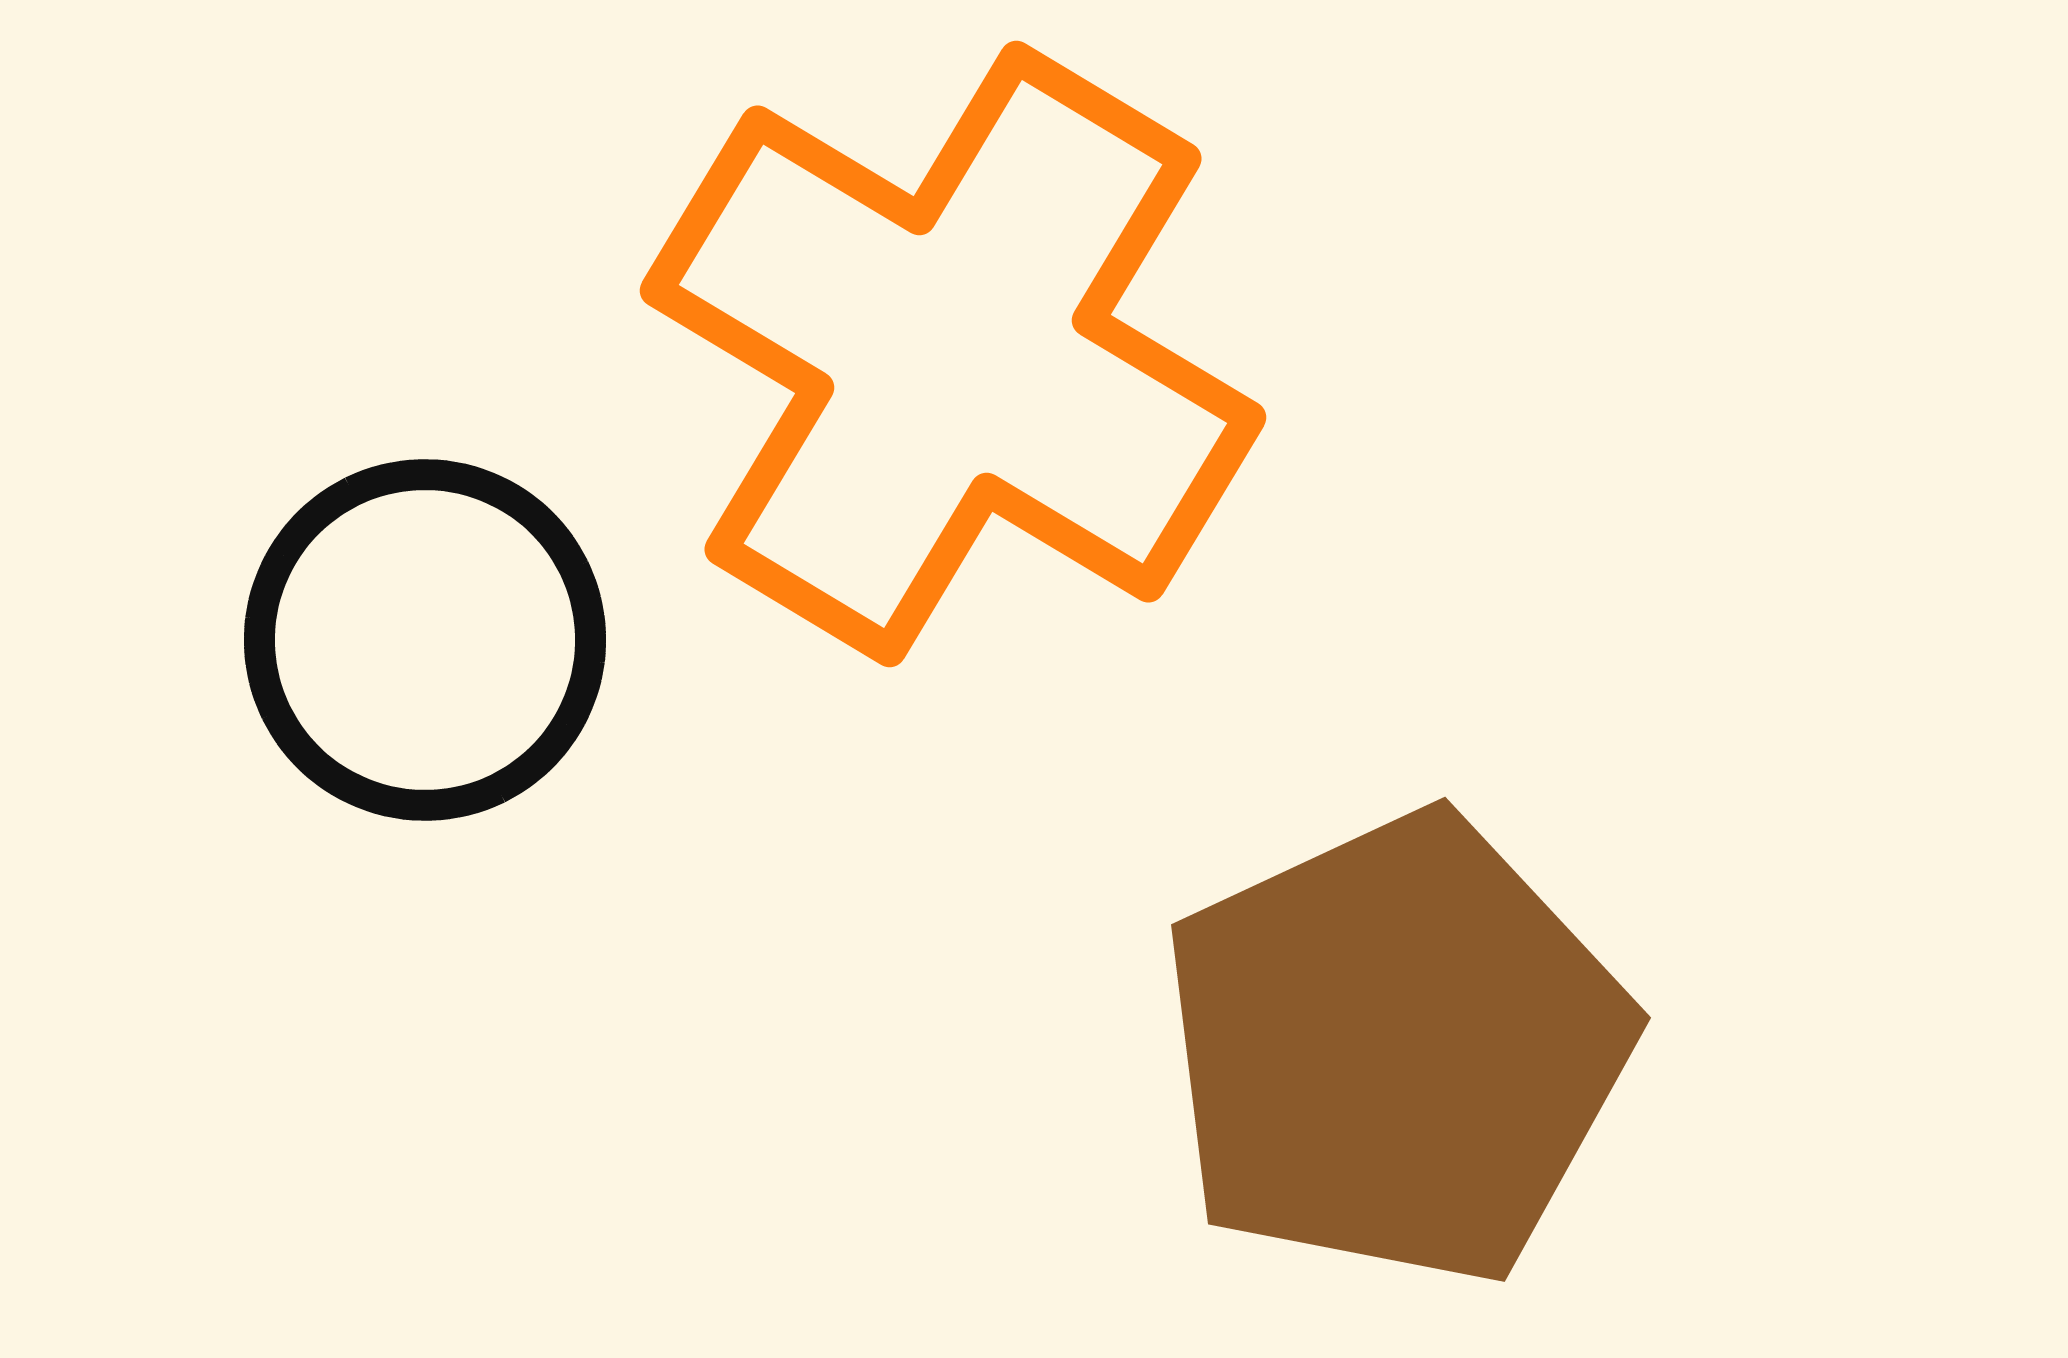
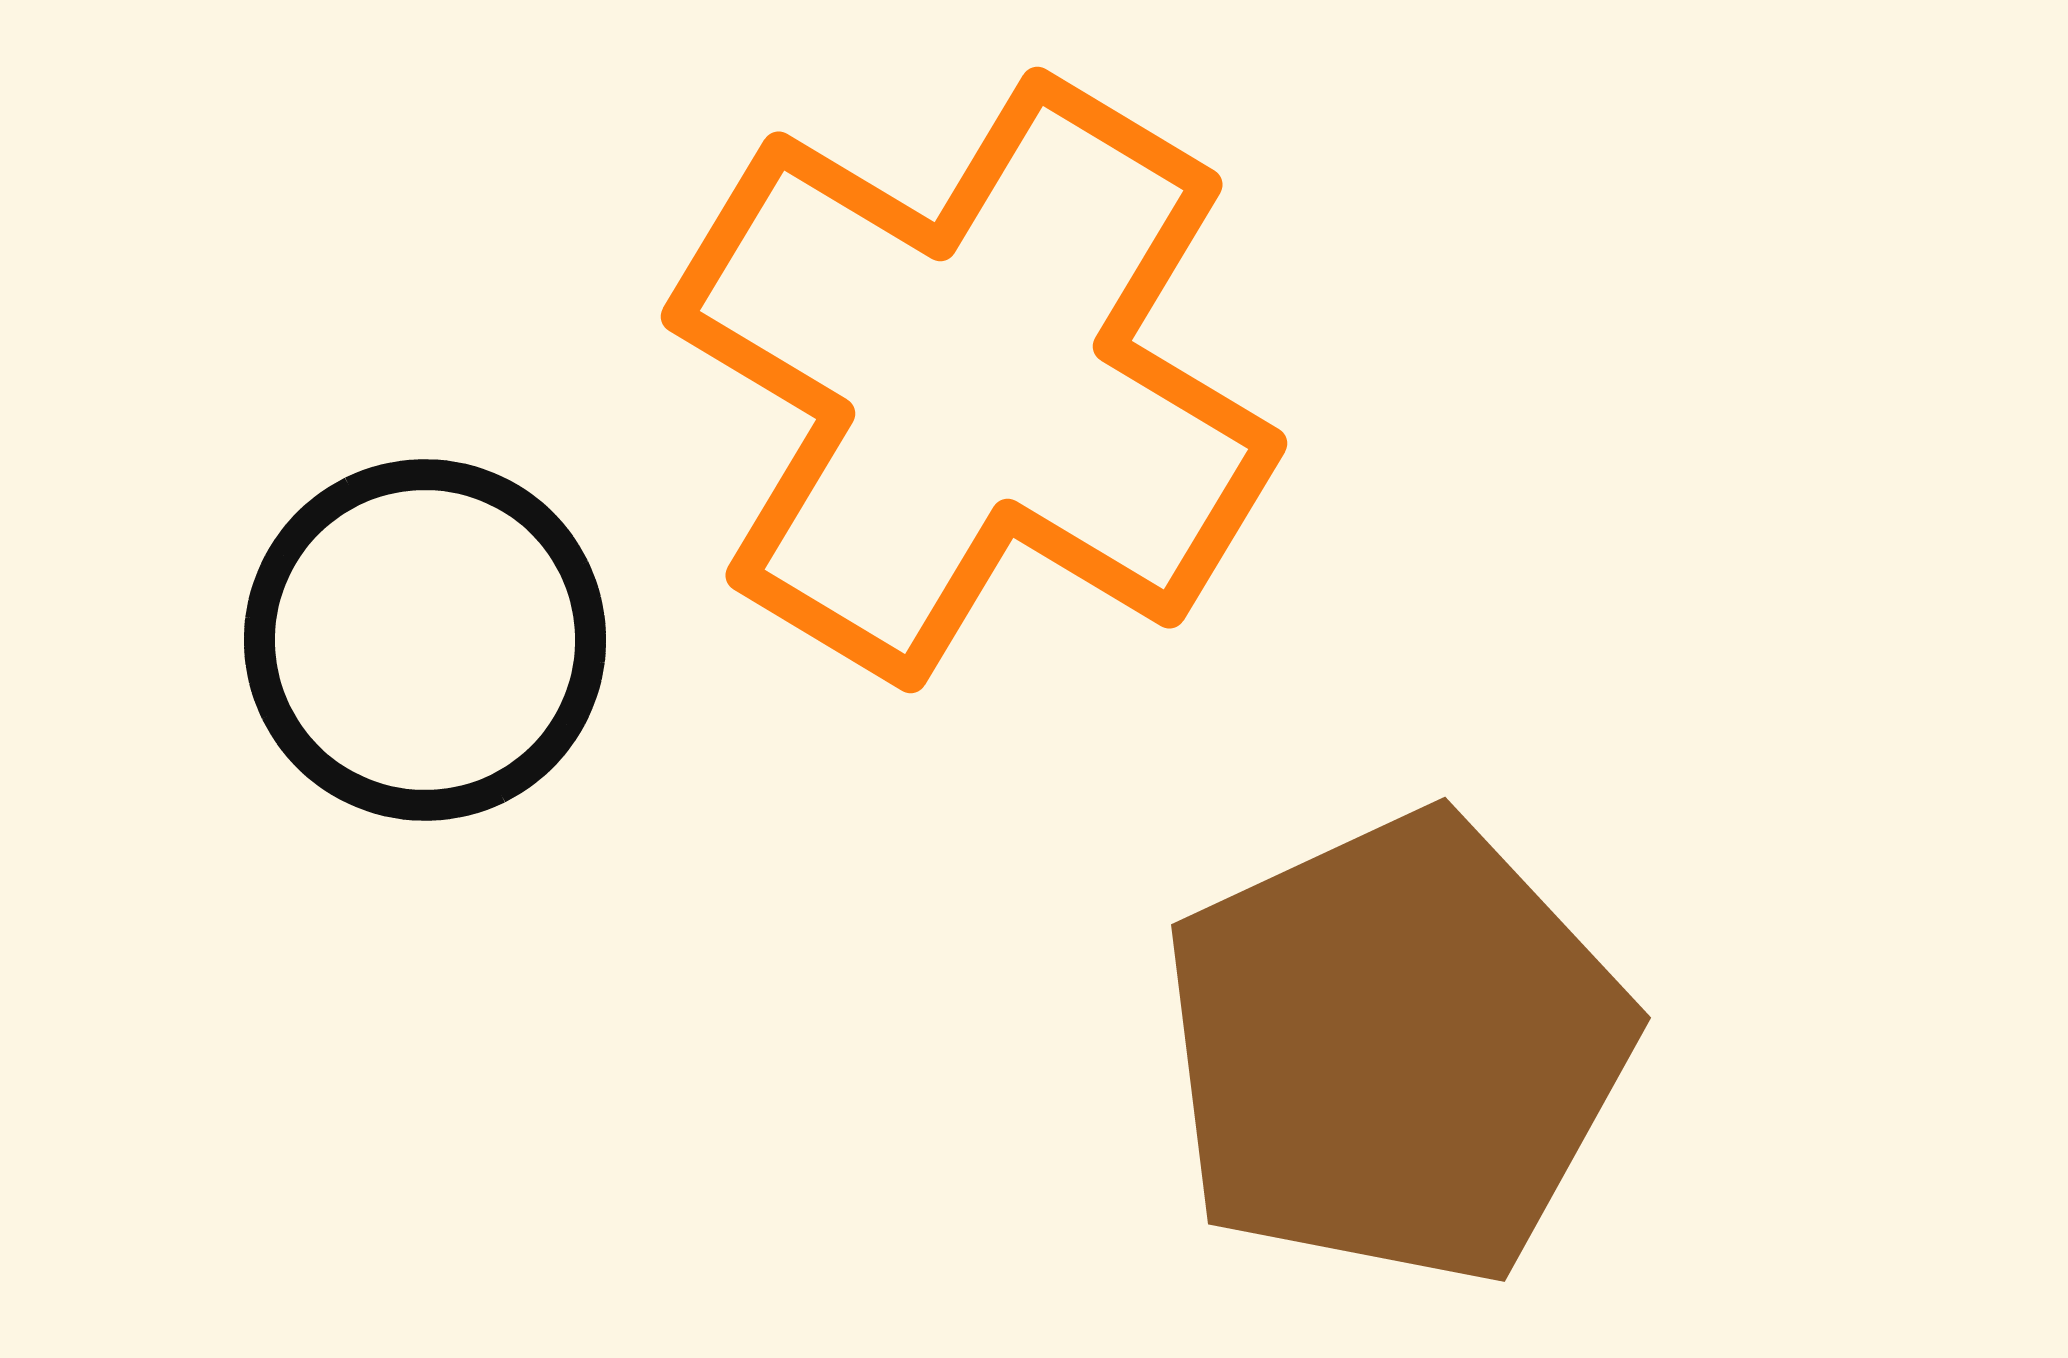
orange cross: moved 21 px right, 26 px down
